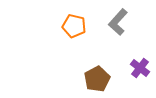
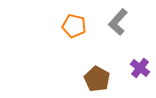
brown pentagon: rotated 15 degrees counterclockwise
